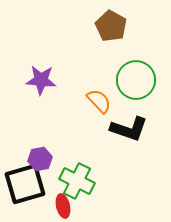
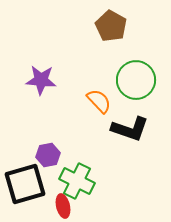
black L-shape: moved 1 px right
purple hexagon: moved 8 px right, 4 px up
